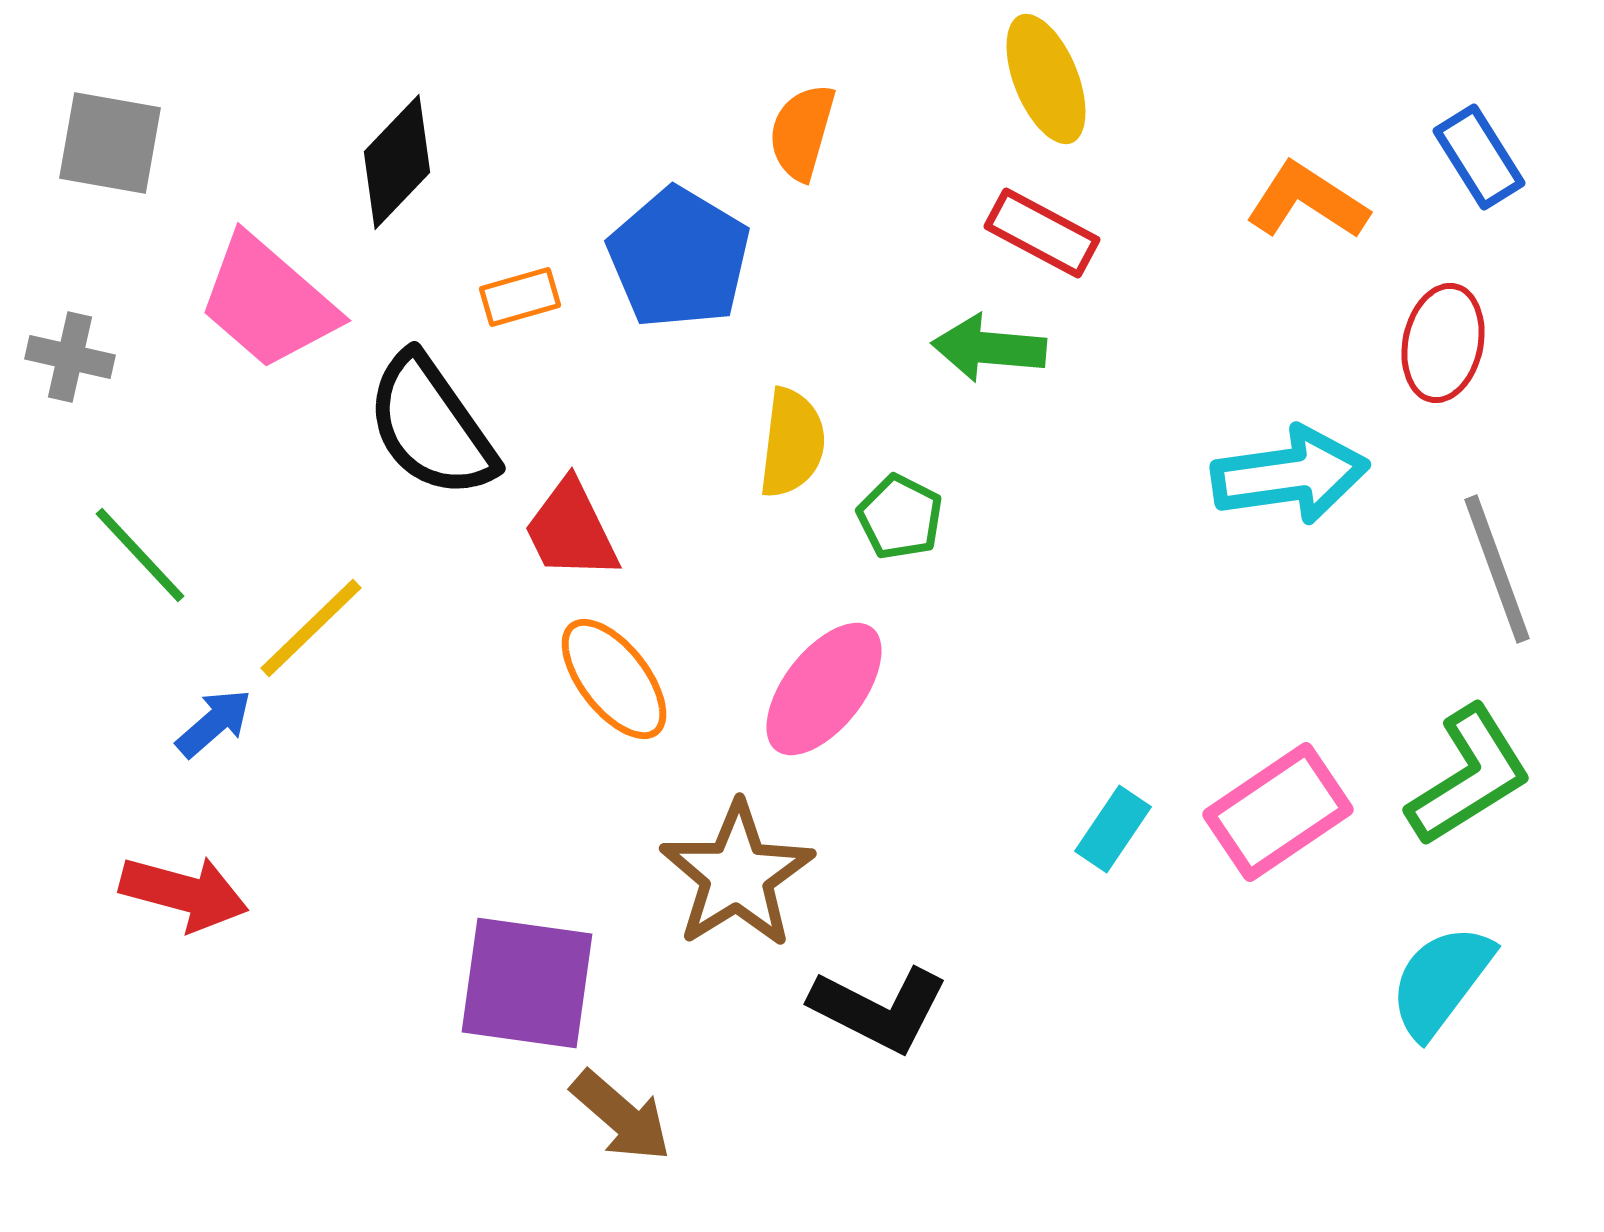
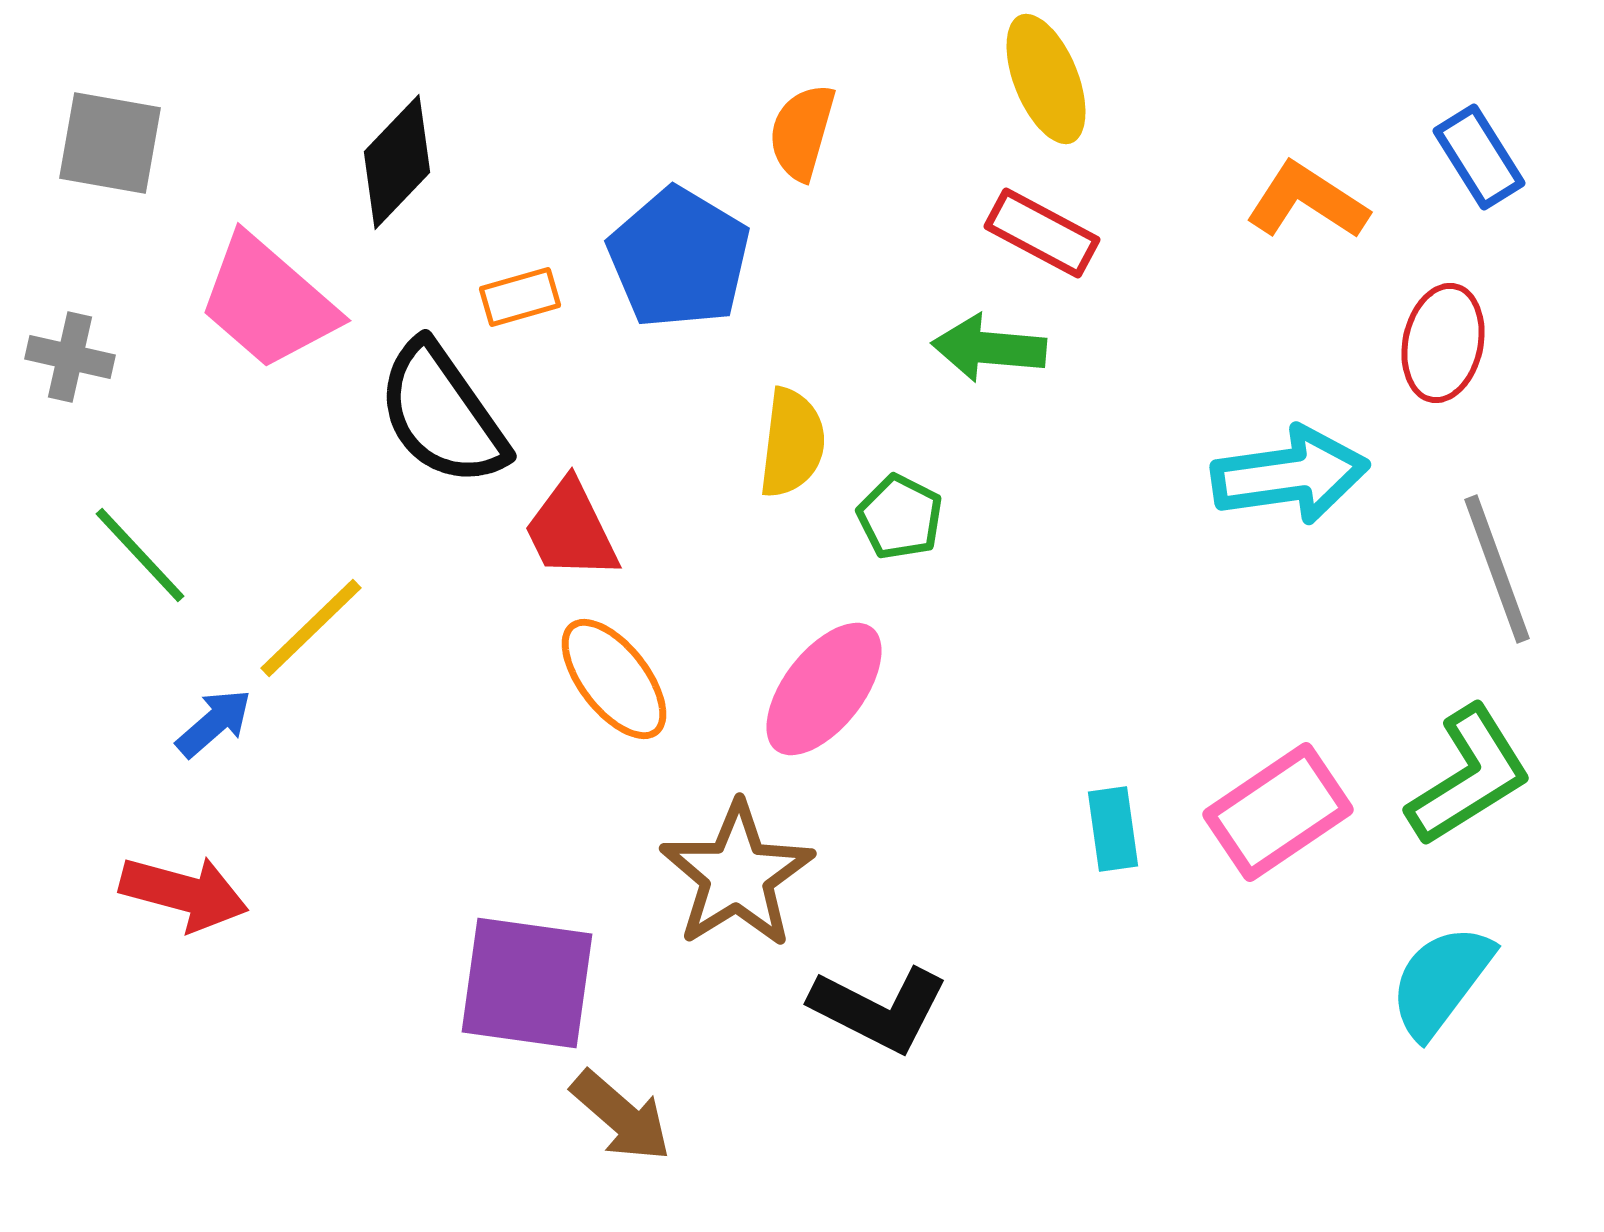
black semicircle: moved 11 px right, 12 px up
cyan rectangle: rotated 42 degrees counterclockwise
